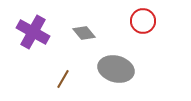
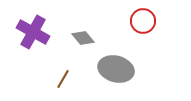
gray diamond: moved 1 px left, 5 px down
